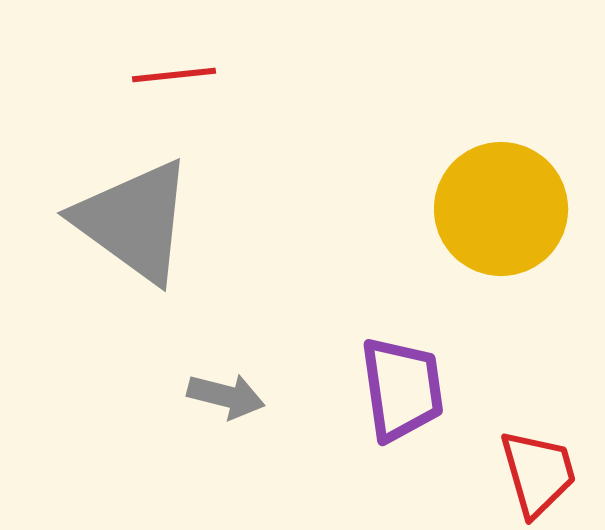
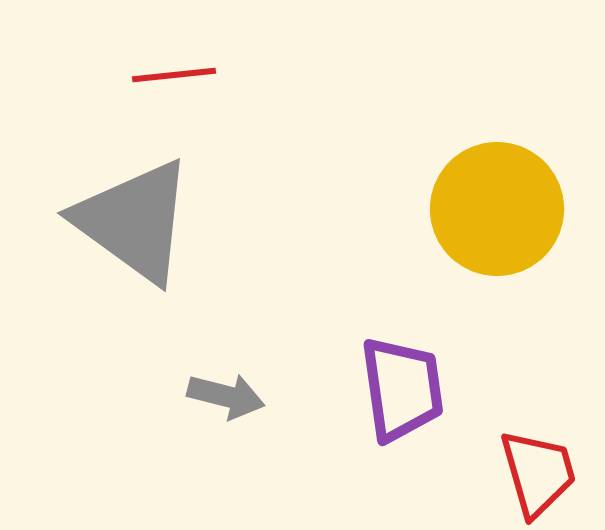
yellow circle: moved 4 px left
